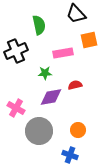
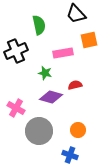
green star: rotated 16 degrees clockwise
purple diamond: rotated 25 degrees clockwise
